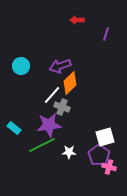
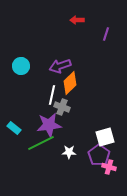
white line: rotated 30 degrees counterclockwise
green line: moved 1 px left, 2 px up
